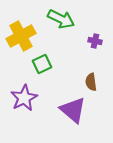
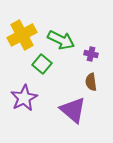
green arrow: moved 21 px down
yellow cross: moved 1 px right, 1 px up
purple cross: moved 4 px left, 13 px down
green square: rotated 24 degrees counterclockwise
